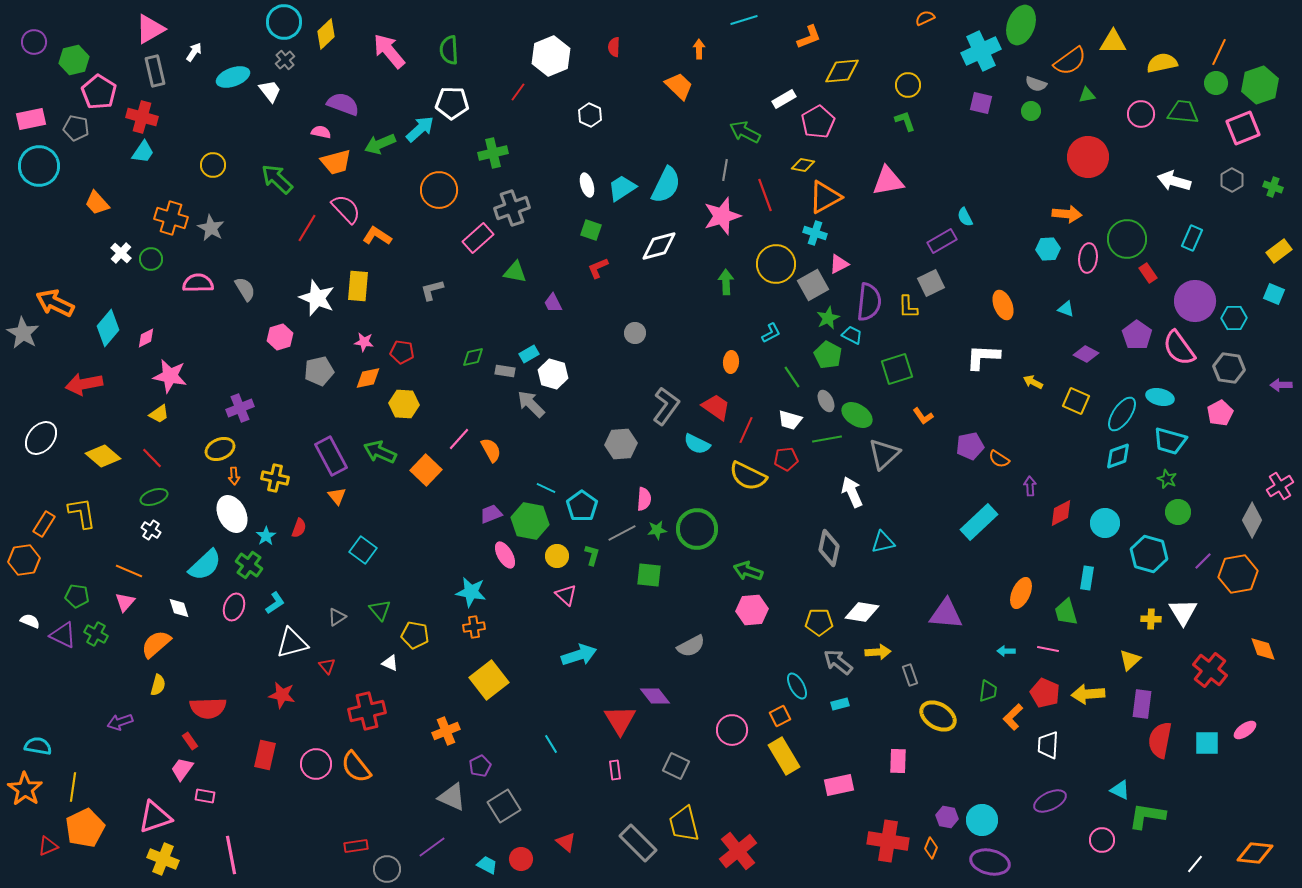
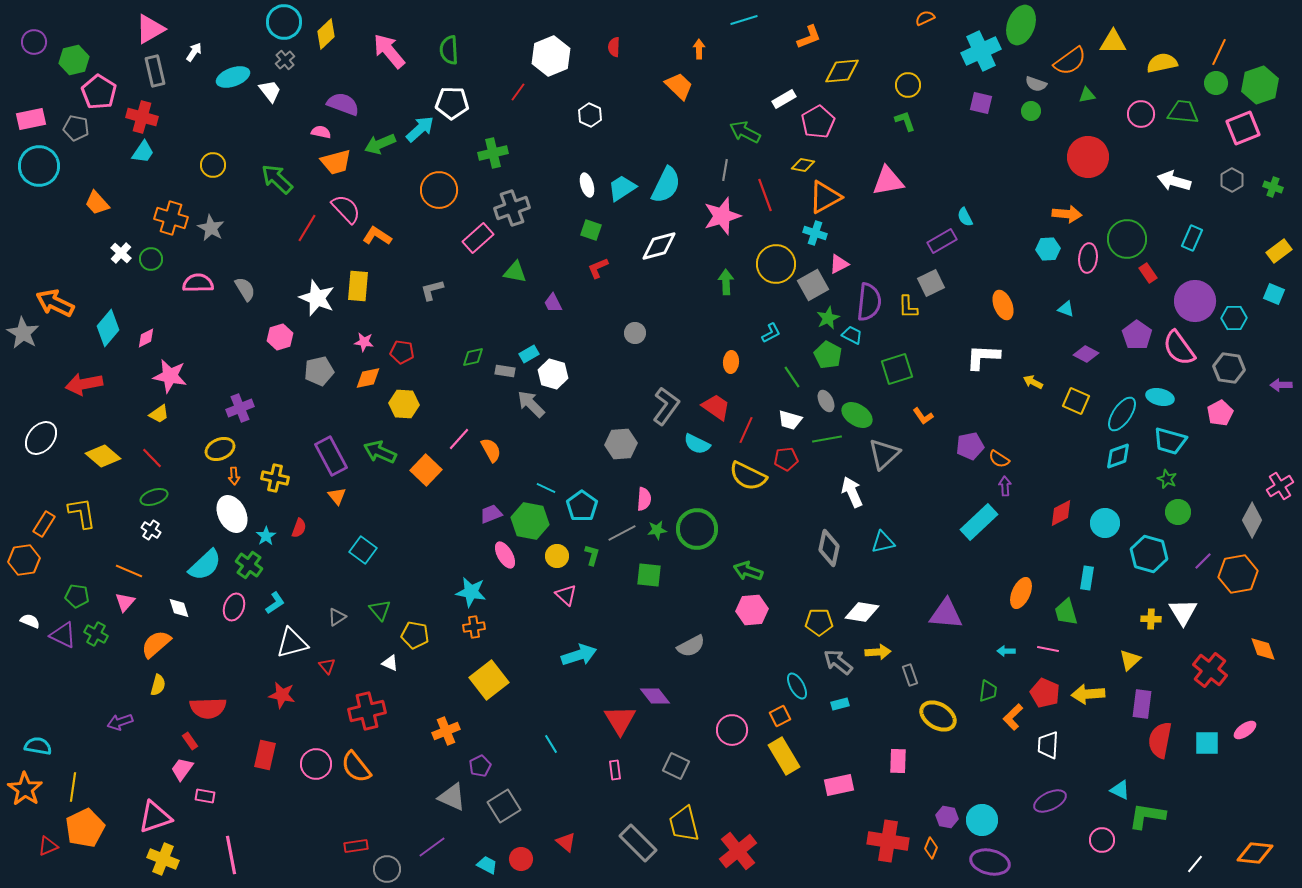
purple arrow at (1030, 486): moved 25 px left
